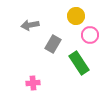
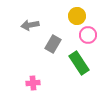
yellow circle: moved 1 px right
pink circle: moved 2 px left
